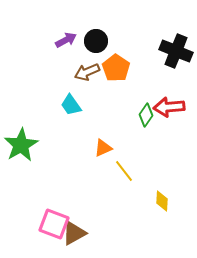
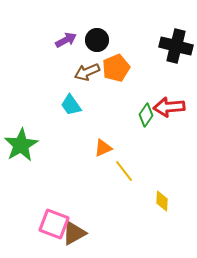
black circle: moved 1 px right, 1 px up
black cross: moved 5 px up; rotated 8 degrees counterclockwise
orange pentagon: rotated 16 degrees clockwise
